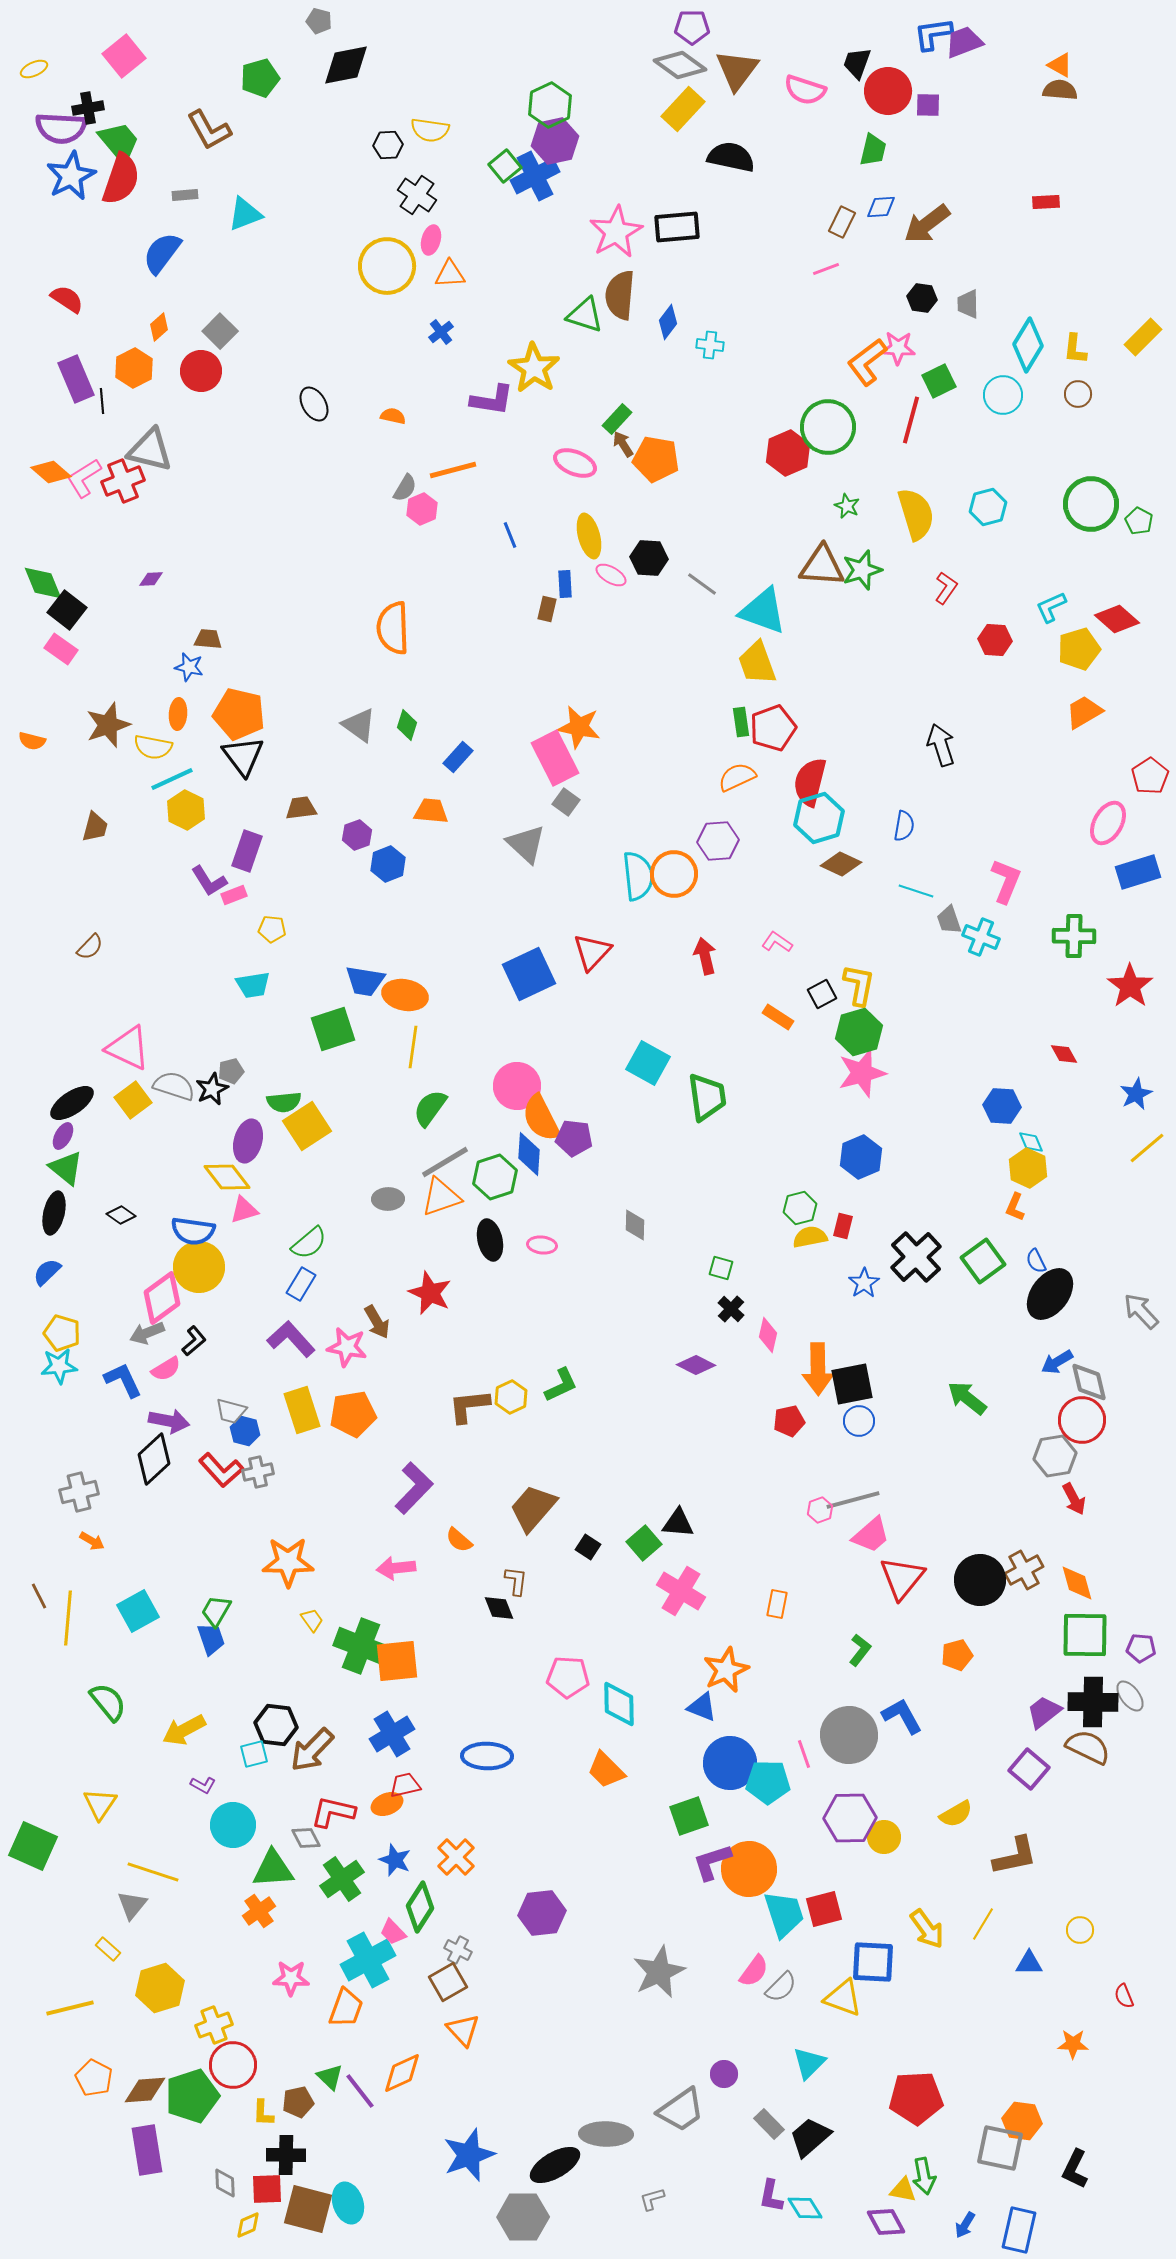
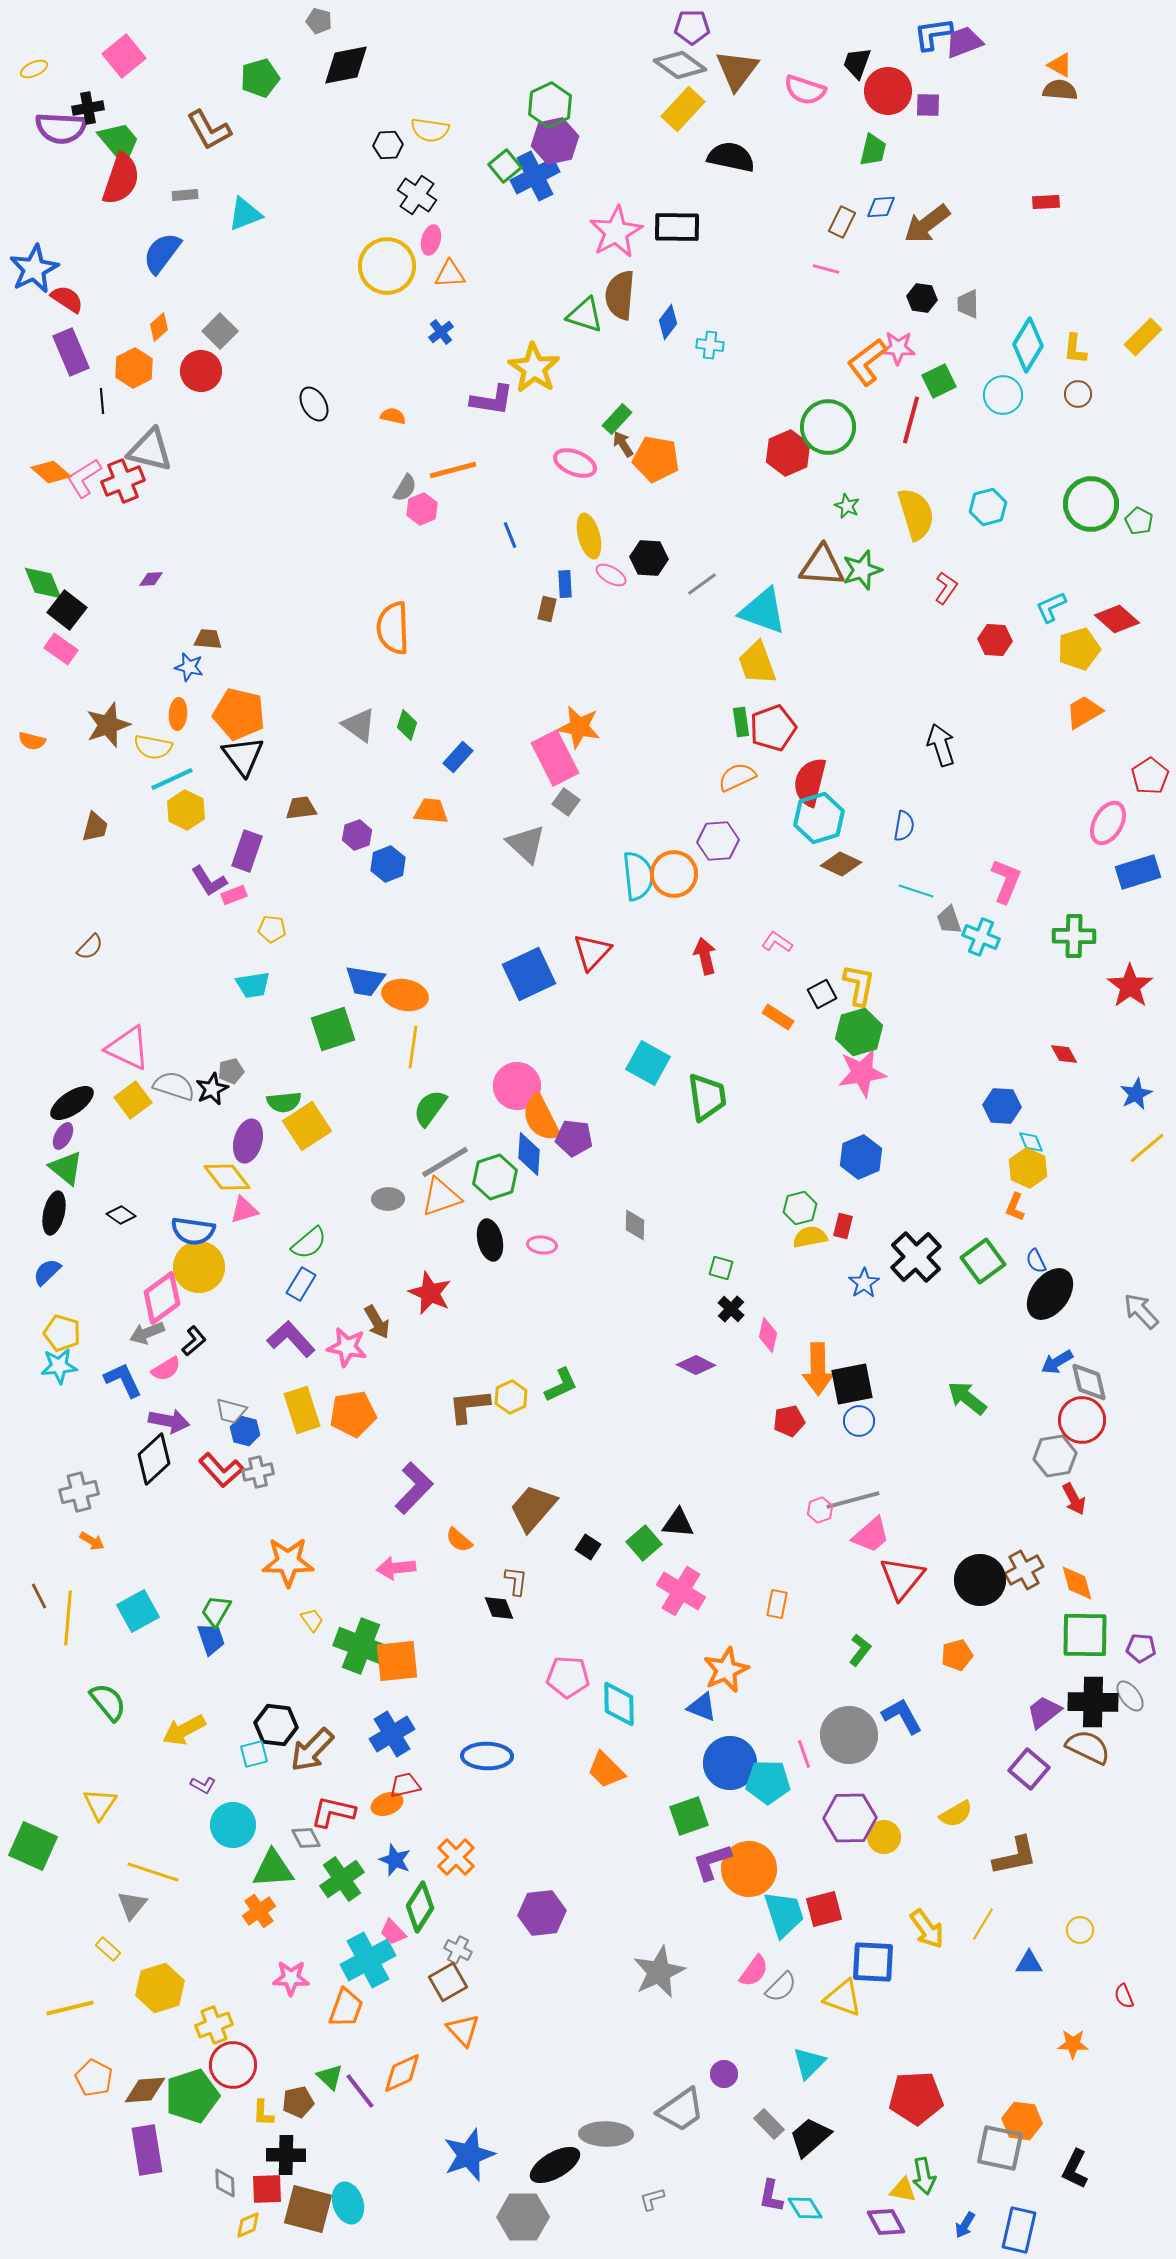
blue star at (71, 176): moved 37 px left, 93 px down
black rectangle at (677, 227): rotated 6 degrees clockwise
pink line at (826, 269): rotated 36 degrees clockwise
purple rectangle at (76, 379): moved 5 px left, 27 px up
gray line at (702, 584): rotated 72 degrees counterclockwise
pink star at (862, 1073): rotated 6 degrees clockwise
